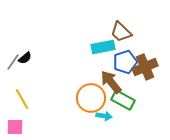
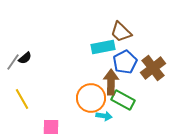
blue pentagon: rotated 10 degrees counterclockwise
brown cross: moved 8 px right, 1 px down; rotated 15 degrees counterclockwise
brown arrow: rotated 40 degrees clockwise
pink square: moved 36 px right
